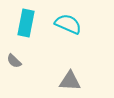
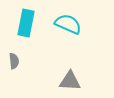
gray semicircle: rotated 140 degrees counterclockwise
